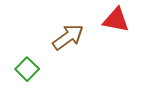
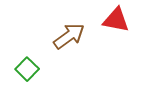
brown arrow: moved 1 px right, 1 px up
